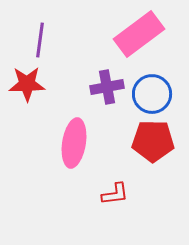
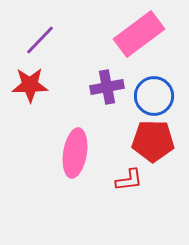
purple line: rotated 36 degrees clockwise
red star: moved 3 px right, 1 px down
blue circle: moved 2 px right, 2 px down
pink ellipse: moved 1 px right, 10 px down
red L-shape: moved 14 px right, 14 px up
